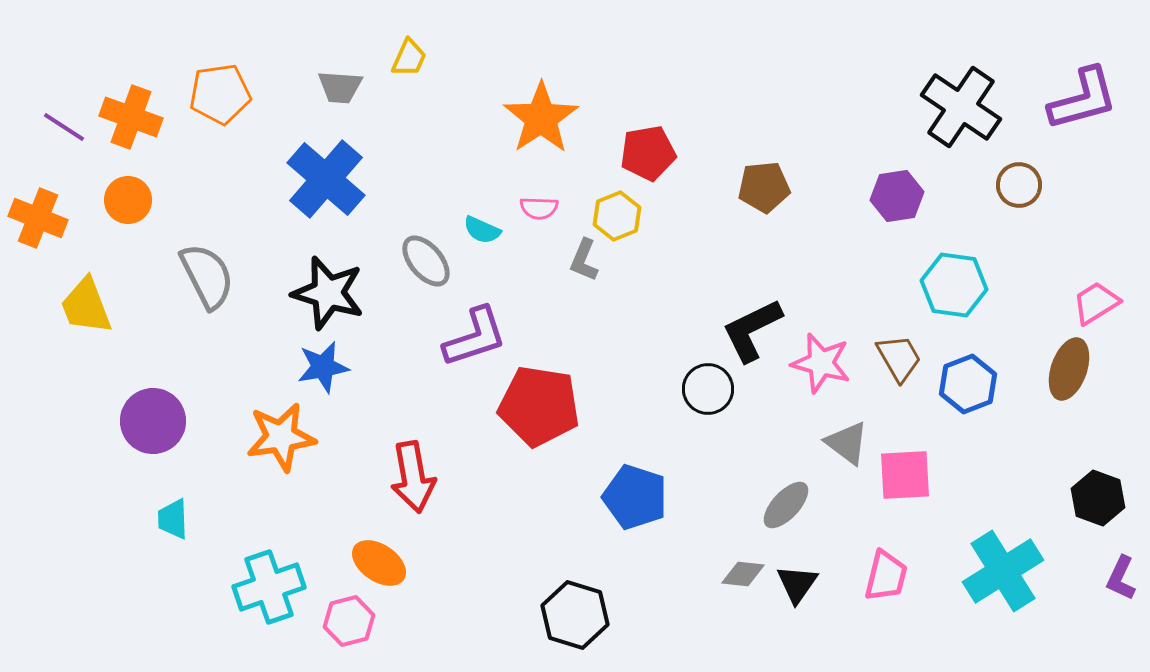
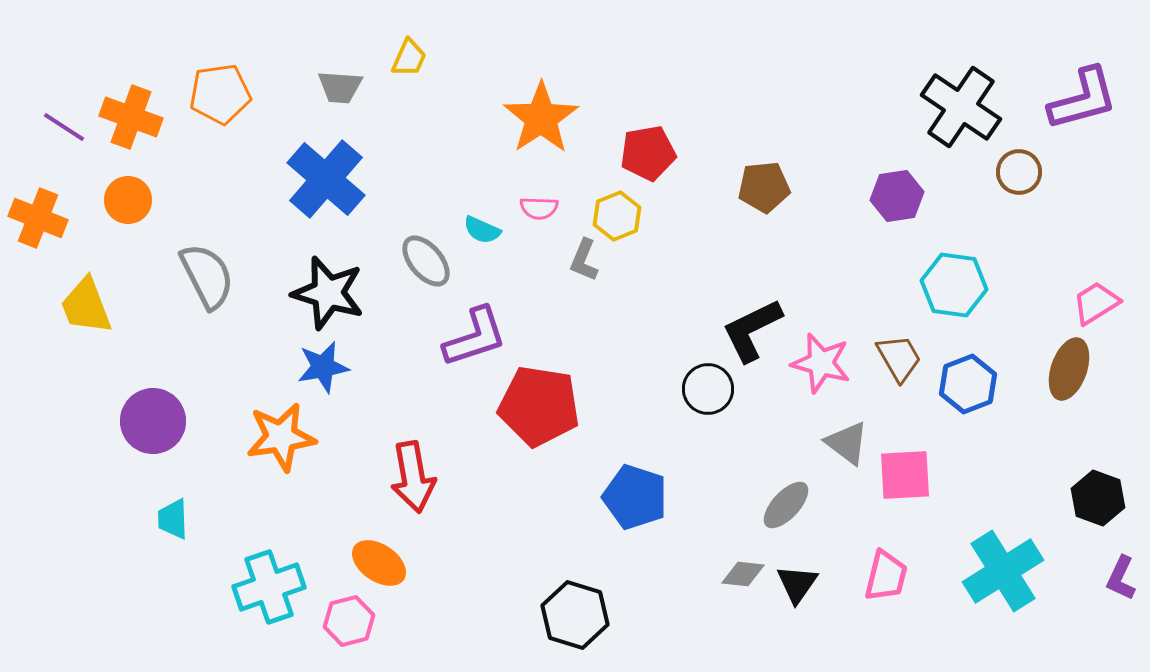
brown circle at (1019, 185): moved 13 px up
